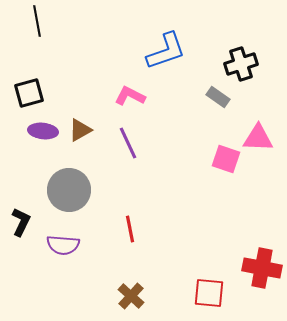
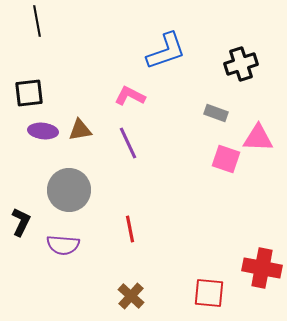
black square: rotated 8 degrees clockwise
gray rectangle: moved 2 px left, 16 px down; rotated 15 degrees counterclockwise
brown triangle: rotated 20 degrees clockwise
